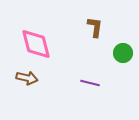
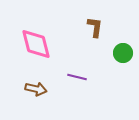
brown arrow: moved 9 px right, 11 px down
purple line: moved 13 px left, 6 px up
